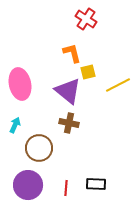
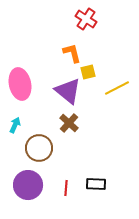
yellow line: moved 1 px left, 3 px down
brown cross: rotated 30 degrees clockwise
